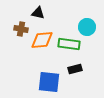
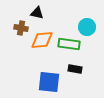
black triangle: moved 1 px left
brown cross: moved 1 px up
black rectangle: rotated 24 degrees clockwise
